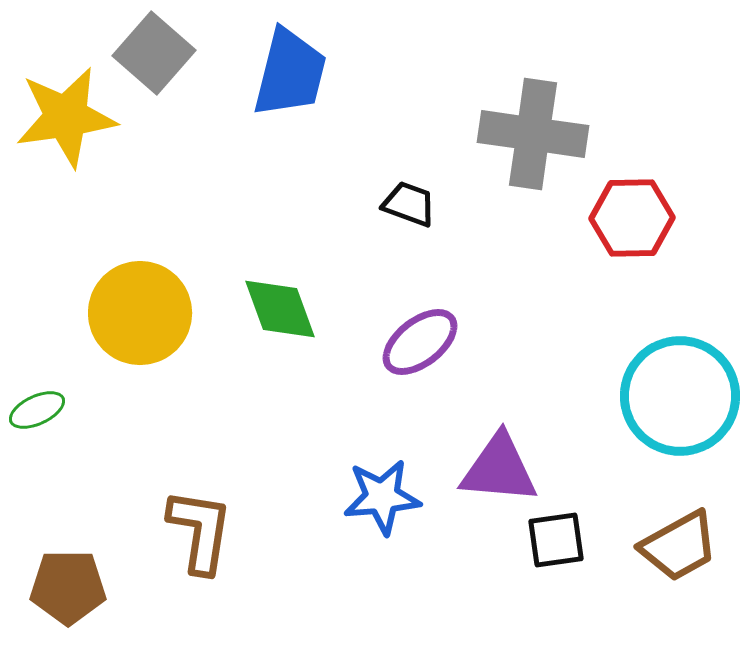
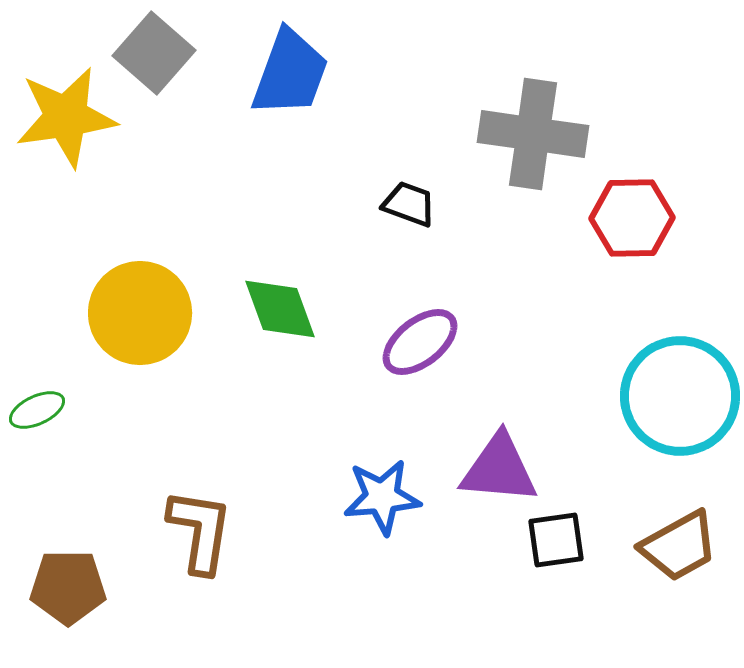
blue trapezoid: rotated 6 degrees clockwise
